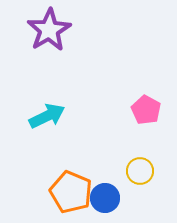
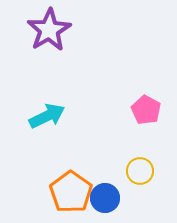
orange pentagon: rotated 12 degrees clockwise
